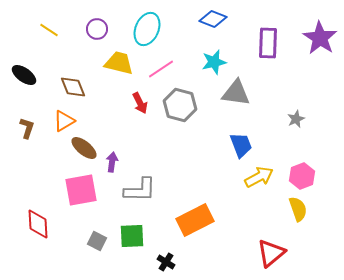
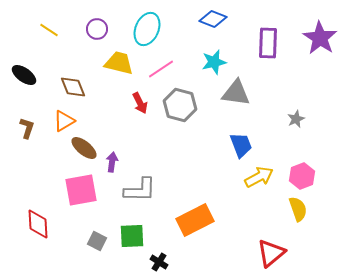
black cross: moved 7 px left
